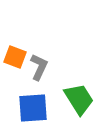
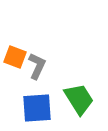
gray L-shape: moved 2 px left, 1 px up
blue square: moved 4 px right
